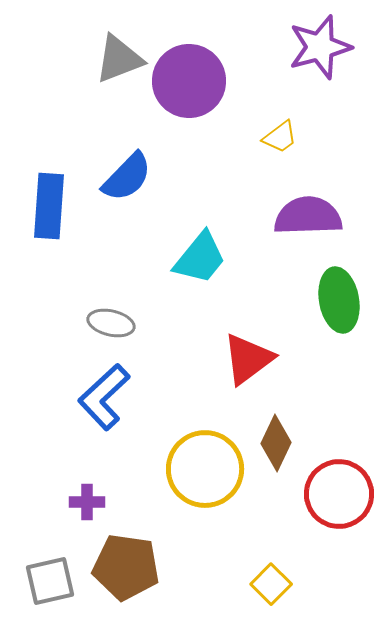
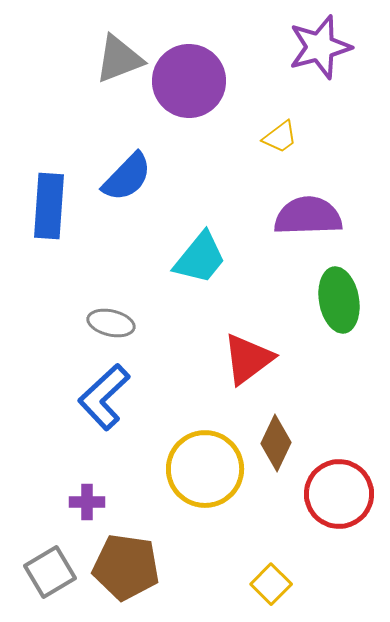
gray square: moved 9 px up; rotated 18 degrees counterclockwise
